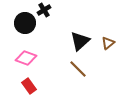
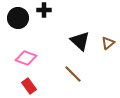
black cross: rotated 32 degrees clockwise
black circle: moved 7 px left, 5 px up
black triangle: rotated 35 degrees counterclockwise
brown line: moved 5 px left, 5 px down
